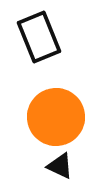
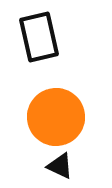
black rectangle: rotated 9 degrees clockwise
